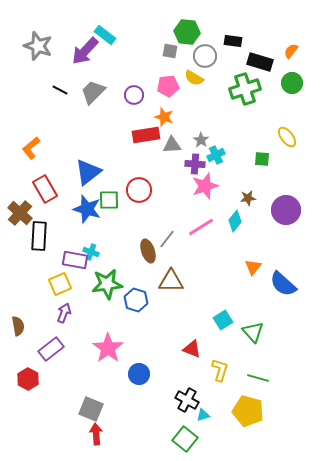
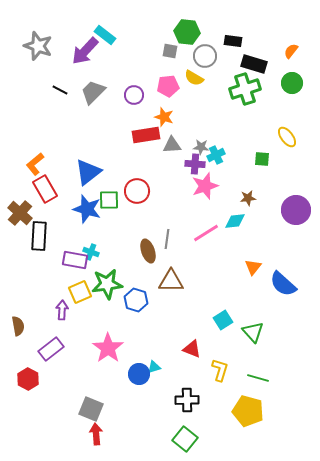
black rectangle at (260, 62): moved 6 px left, 2 px down
gray star at (201, 140): moved 7 px down; rotated 28 degrees counterclockwise
orange L-shape at (31, 148): moved 4 px right, 16 px down
red circle at (139, 190): moved 2 px left, 1 px down
purple circle at (286, 210): moved 10 px right
cyan diamond at (235, 221): rotated 45 degrees clockwise
pink line at (201, 227): moved 5 px right, 6 px down
gray line at (167, 239): rotated 30 degrees counterclockwise
yellow square at (60, 284): moved 20 px right, 8 px down
purple arrow at (64, 313): moved 2 px left, 3 px up; rotated 18 degrees counterclockwise
black cross at (187, 400): rotated 30 degrees counterclockwise
cyan triangle at (203, 415): moved 49 px left, 48 px up
